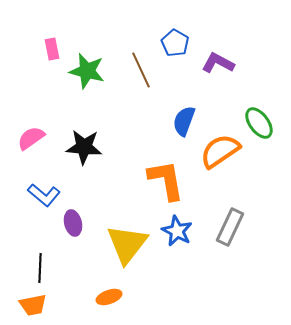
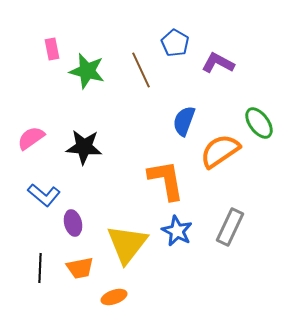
orange ellipse: moved 5 px right
orange trapezoid: moved 47 px right, 37 px up
